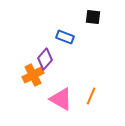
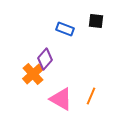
black square: moved 3 px right, 4 px down
blue rectangle: moved 8 px up
orange cross: moved 1 px up; rotated 15 degrees counterclockwise
